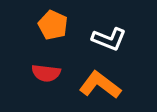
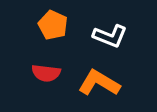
white L-shape: moved 1 px right, 3 px up
orange L-shape: moved 1 px left, 2 px up; rotated 6 degrees counterclockwise
